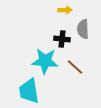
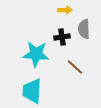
gray semicircle: moved 1 px right
black cross: moved 2 px up; rotated 14 degrees counterclockwise
cyan star: moved 9 px left, 7 px up
cyan trapezoid: moved 3 px right; rotated 12 degrees clockwise
